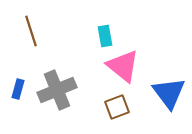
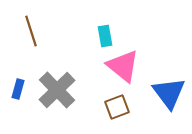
gray cross: rotated 21 degrees counterclockwise
